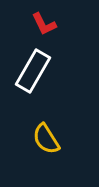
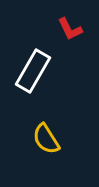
red L-shape: moved 26 px right, 5 px down
